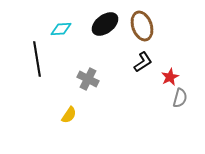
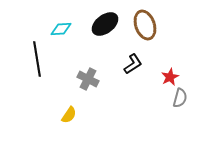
brown ellipse: moved 3 px right, 1 px up
black L-shape: moved 10 px left, 2 px down
